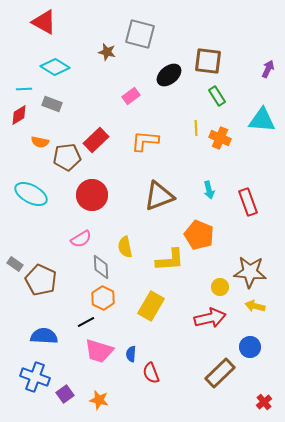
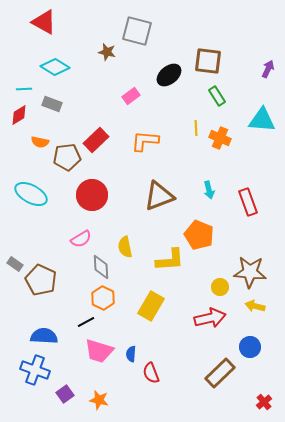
gray square at (140, 34): moved 3 px left, 3 px up
blue cross at (35, 377): moved 7 px up
